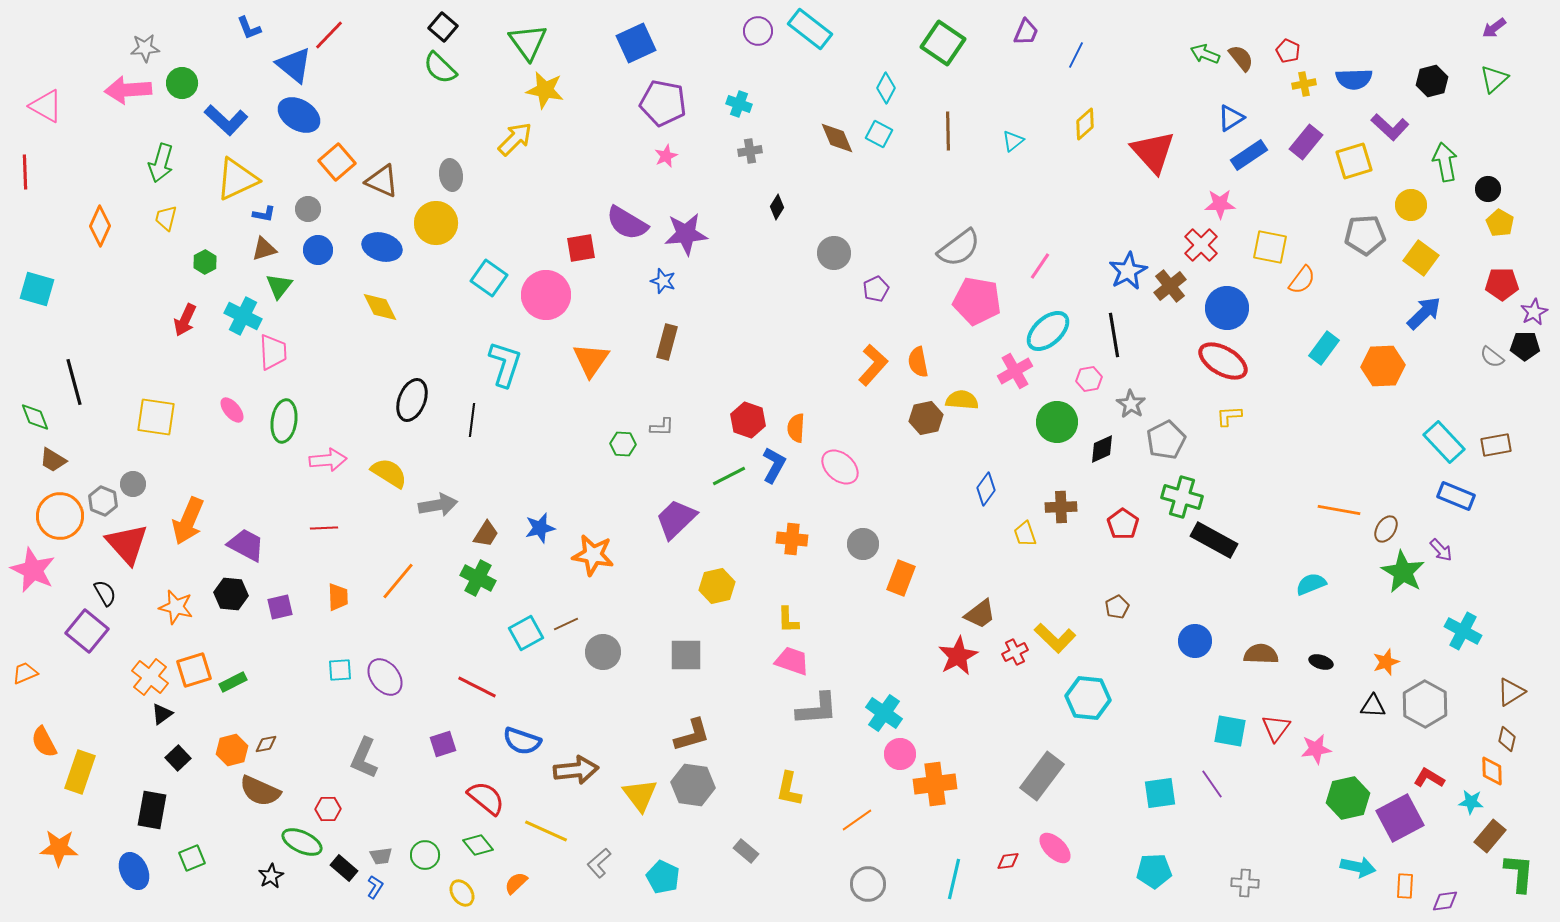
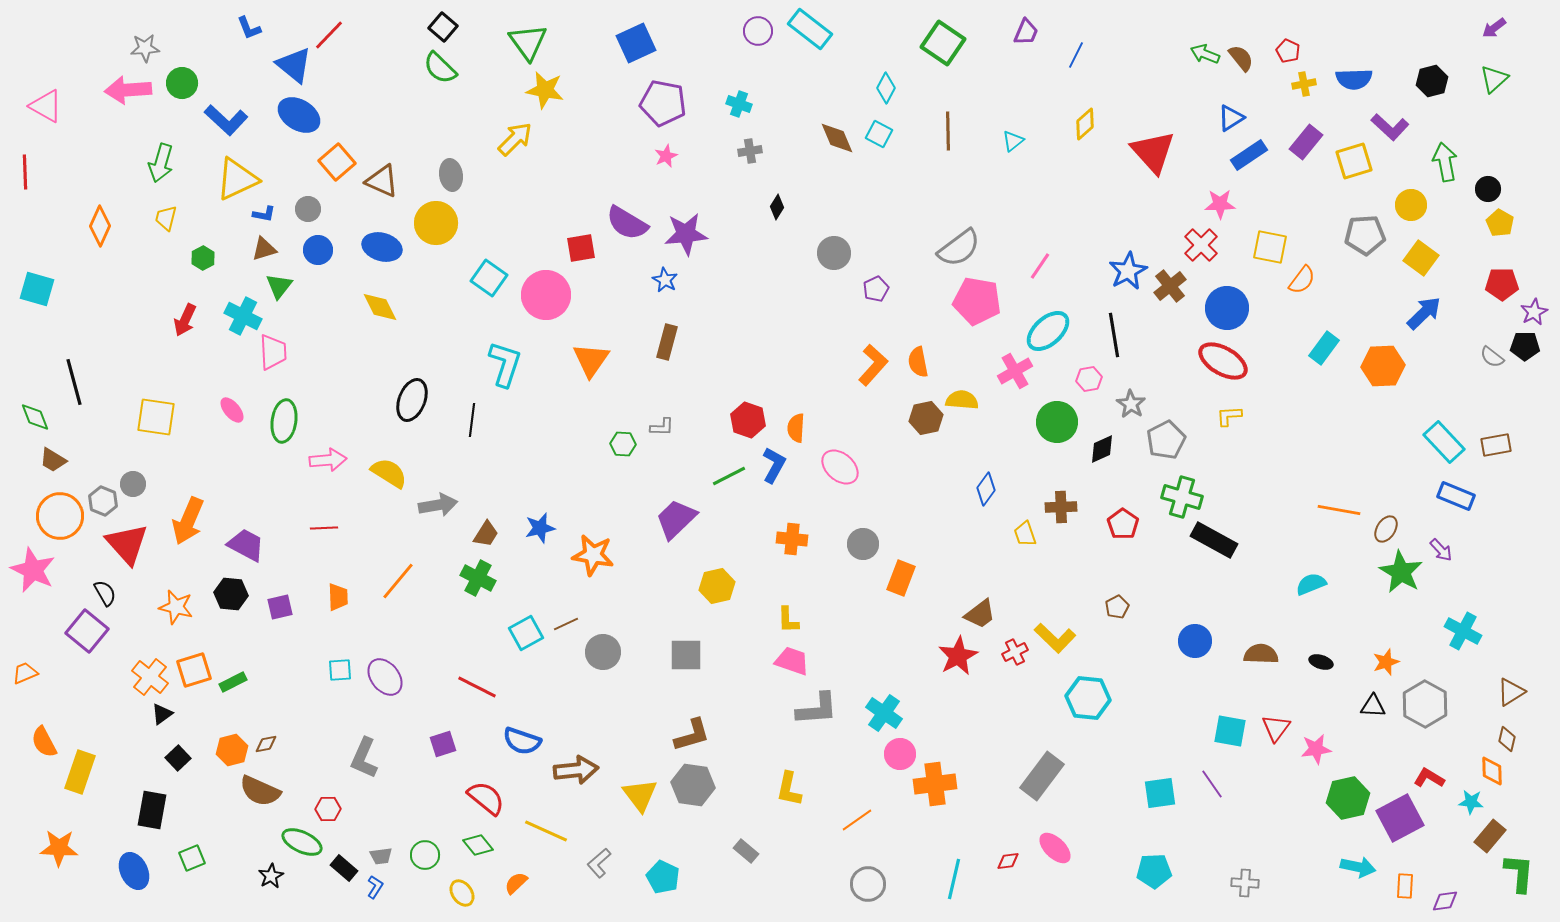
green hexagon at (205, 262): moved 2 px left, 4 px up
blue star at (663, 281): moved 2 px right, 1 px up; rotated 10 degrees clockwise
green star at (1403, 572): moved 2 px left
